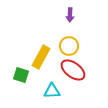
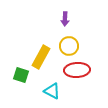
purple arrow: moved 5 px left, 4 px down
red ellipse: moved 4 px right; rotated 40 degrees counterclockwise
cyan triangle: rotated 30 degrees clockwise
